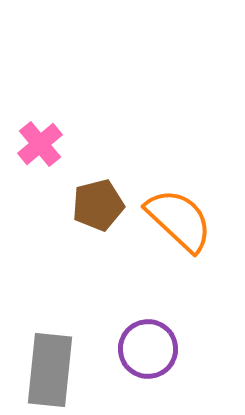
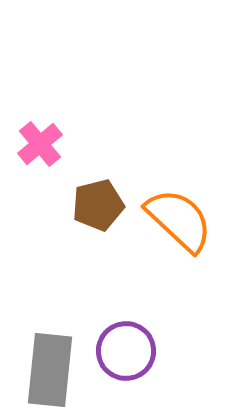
purple circle: moved 22 px left, 2 px down
